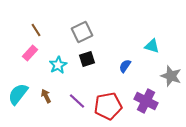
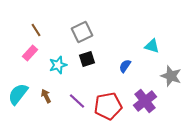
cyan star: rotated 12 degrees clockwise
purple cross: moved 1 px left; rotated 25 degrees clockwise
